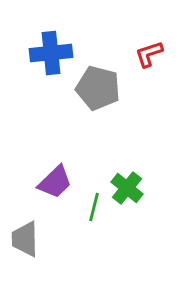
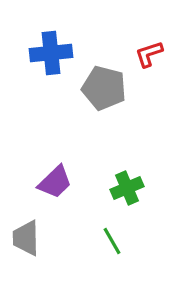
gray pentagon: moved 6 px right
green cross: rotated 28 degrees clockwise
green line: moved 18 px right, 34 px down; rotated 44 degrees counterclockwise
gray trapezoid: moved 1 px right, 1 px up
